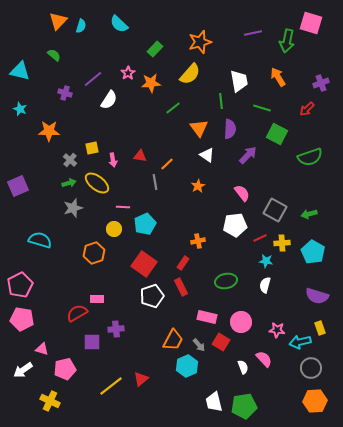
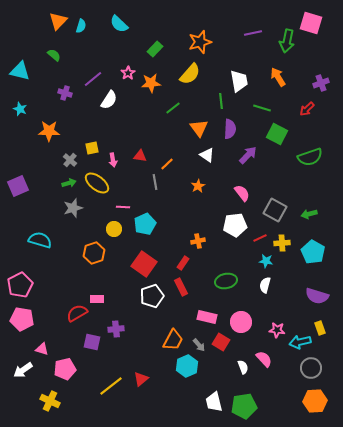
purple square at (92, 342): rotated 12 degrees clockwise
